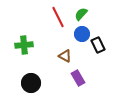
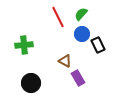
brown triangle: moved 5 px down
